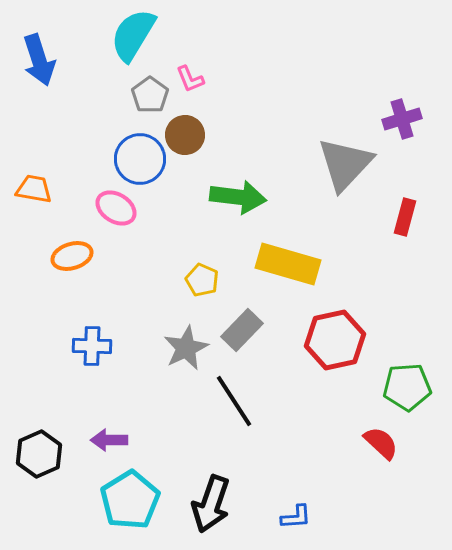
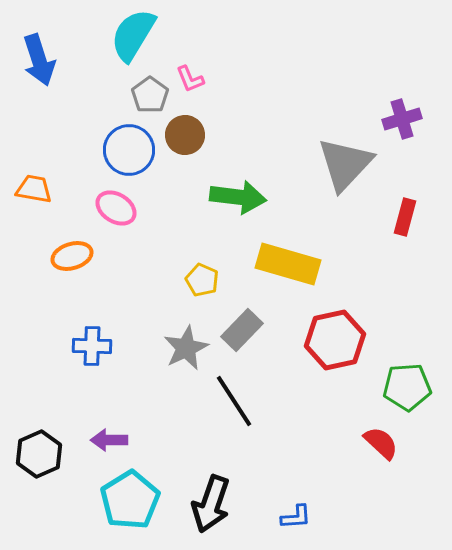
blue circle: moved 11 px left, 9 px up
